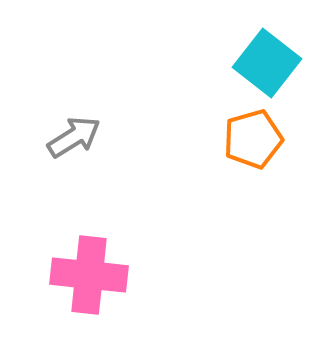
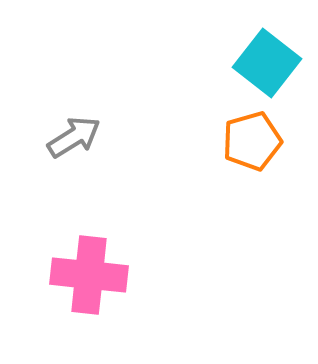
orange pentagon: moved 1 px left, 2 px down
